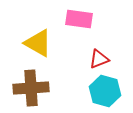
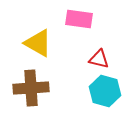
red triangle: rotated 35 degrees clockwise
